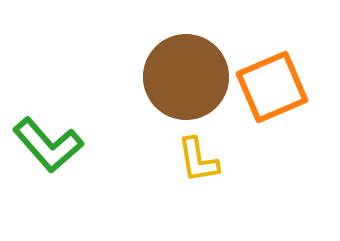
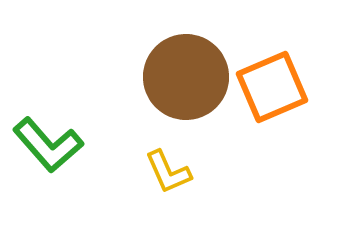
yellow L-shape: moved 30 px left, 12 px down; rotated 15 degrees counterclockwise
